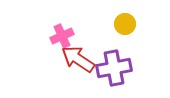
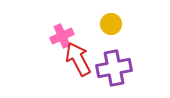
yellow circle: moved 14 px left
red arrow: rotated 28 degrees clockwise
